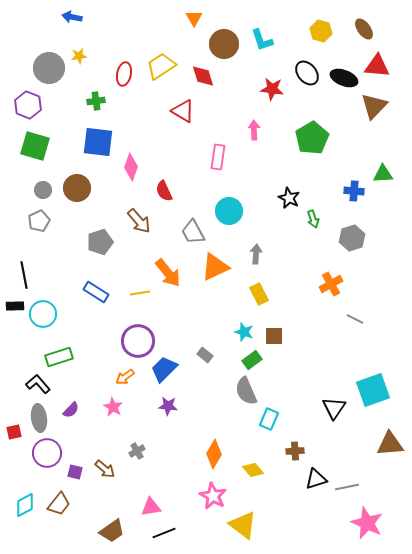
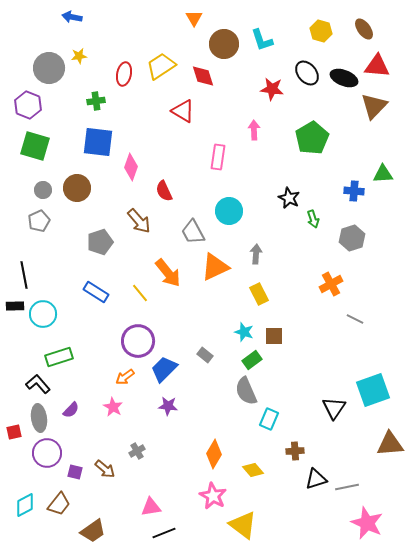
yellow line at (140, 293): rotated 60 degrees clockwise
brown trapezoid at (112, 531): moved 19 px left
